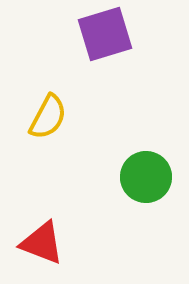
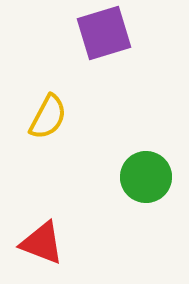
purple square: moved 1 px left, 1 px up
